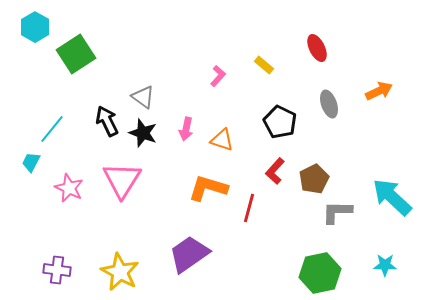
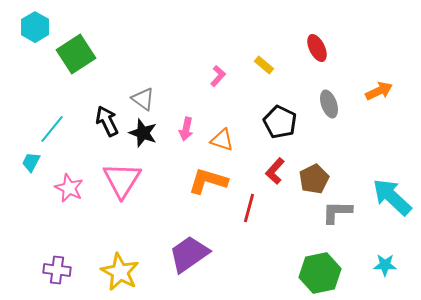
gray triangle: moved 2 px down
orange L-shape: moved 7 px up
